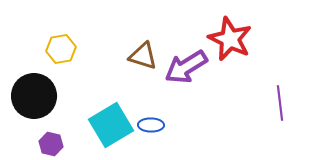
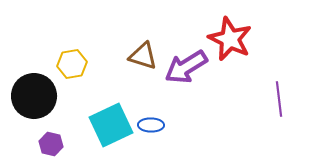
yellow hexagon: moved 11 px right, 15 px down
purple line: moved 1 px left, 4 px up
cyan square: rotated 6 degrees clockwise
